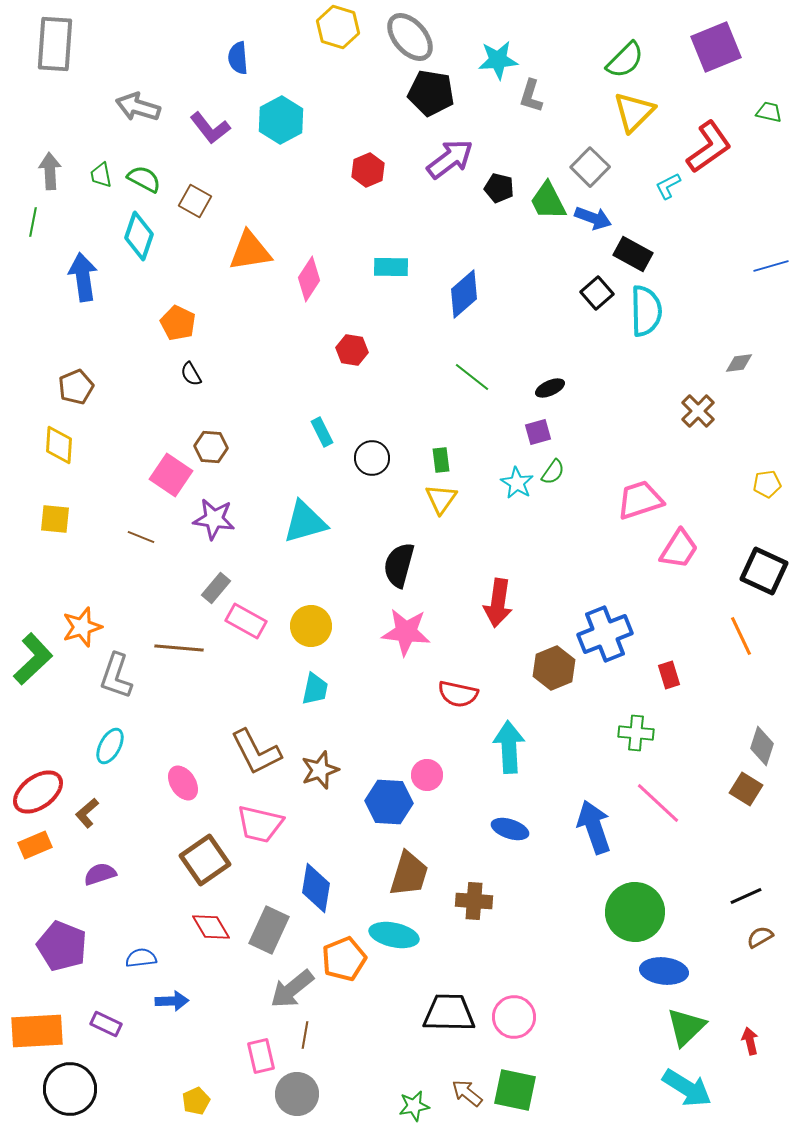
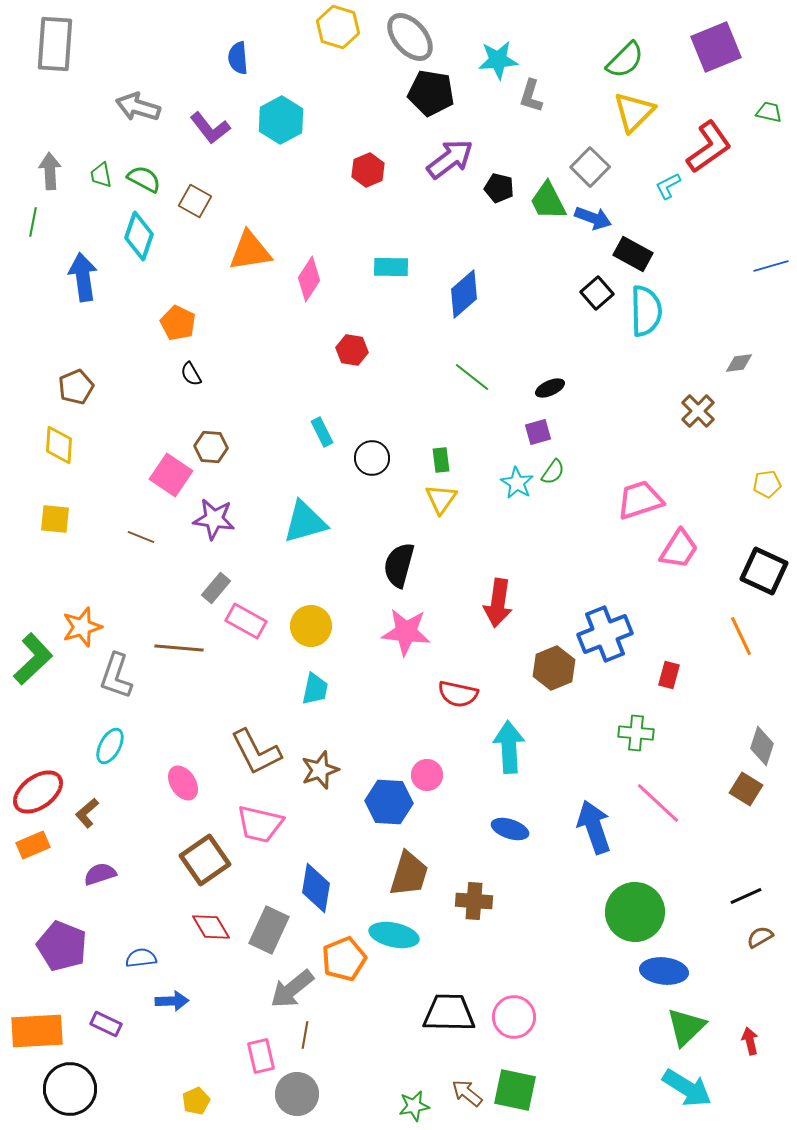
red rectangle at (669, 675): rotated 32 degrees clockwise
orange rectangle at (35, 845): moved 2 px left
